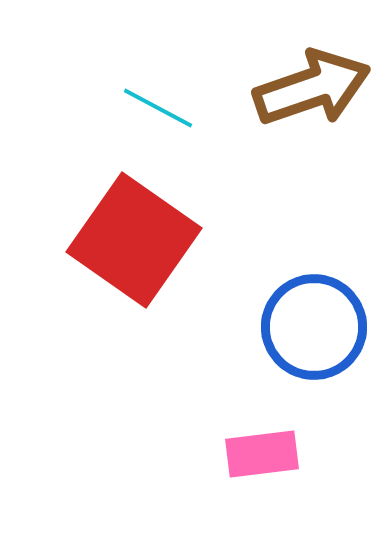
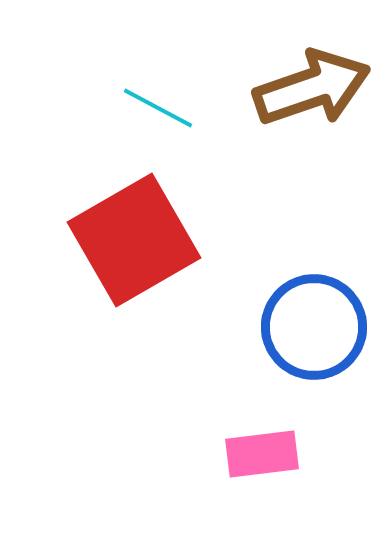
red square: rotated 25 degrees clockwise
